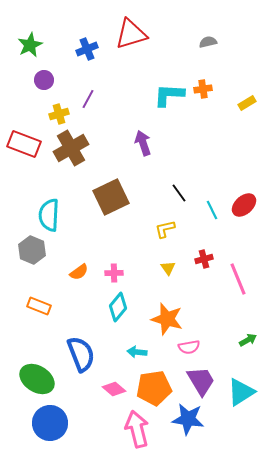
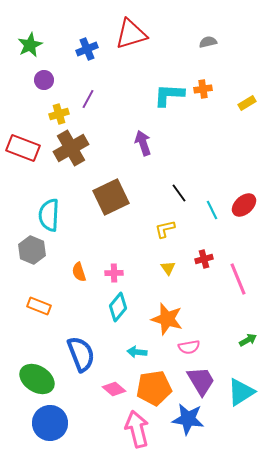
red rectangle: moved 1 px left, 4 px down
orange semicircle: rotated 108 degrees clockwise
